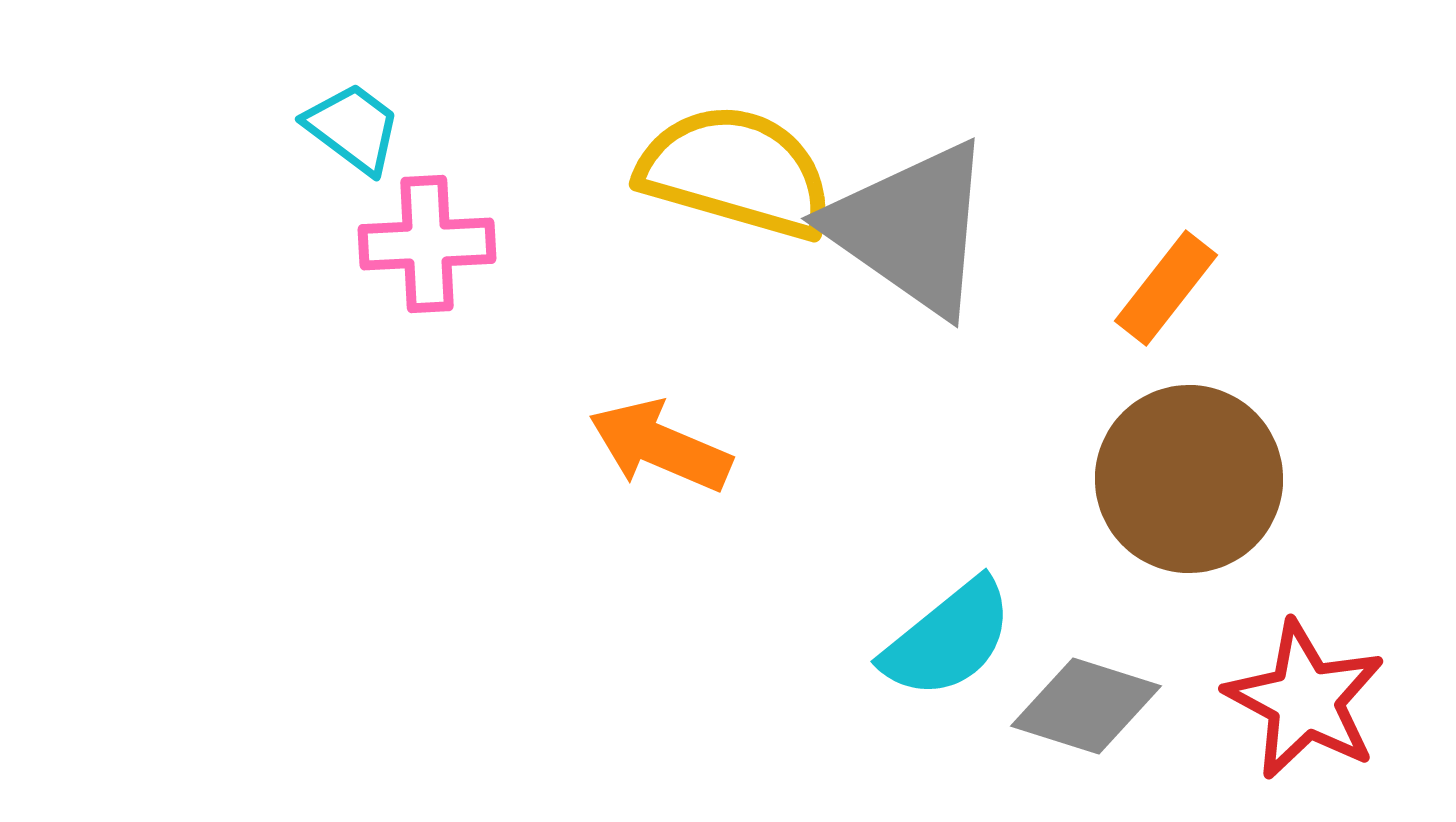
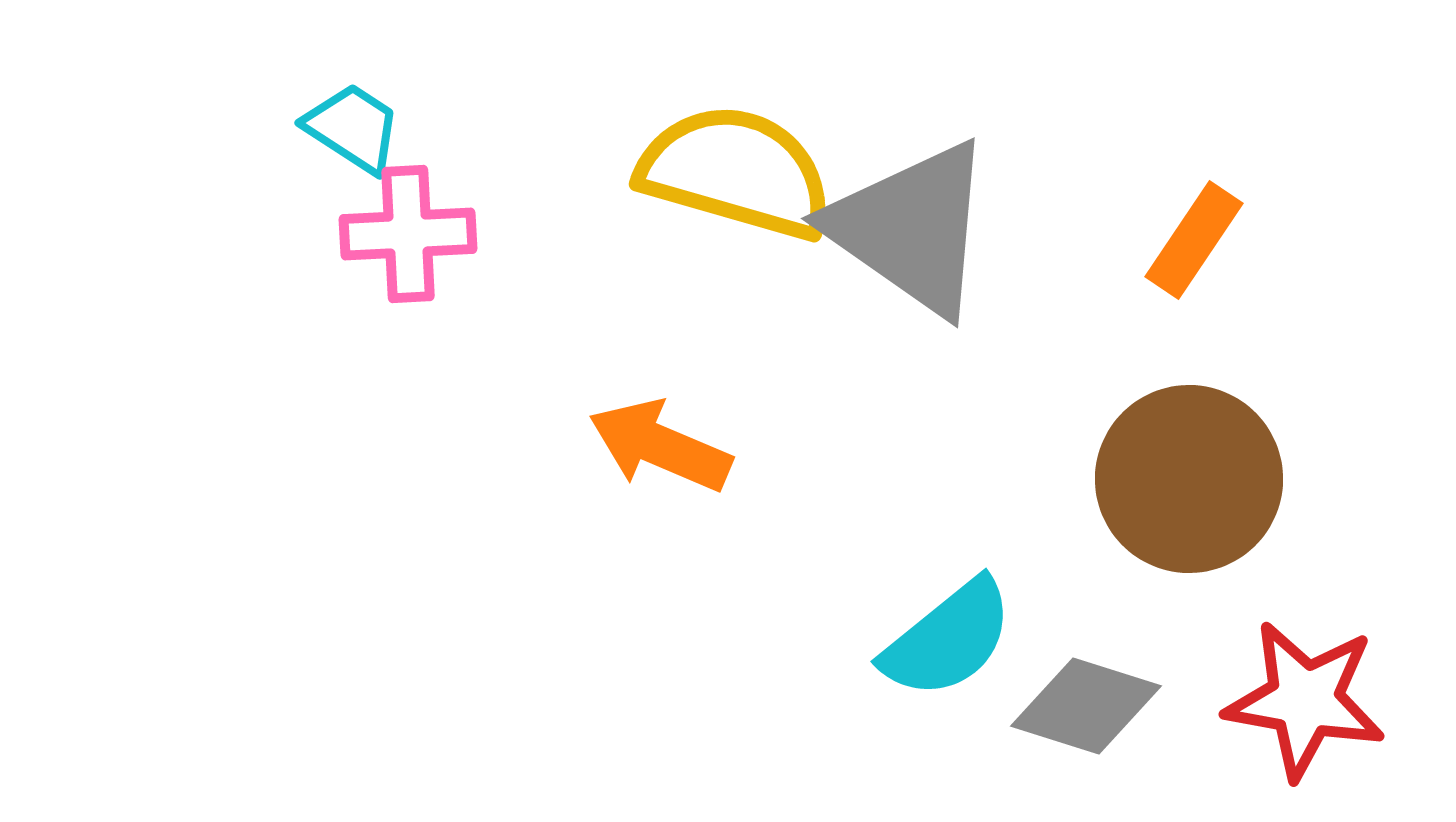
cyan trapezoid: rotated 4 degrees counterclockwise
pink cross: moved 19 px left, 10 px up
orange rectangle: moved 28 px right, 48 px up; rotated 4 degrees counterclockwise
red star: rotated 18 degrees counterclockwise
